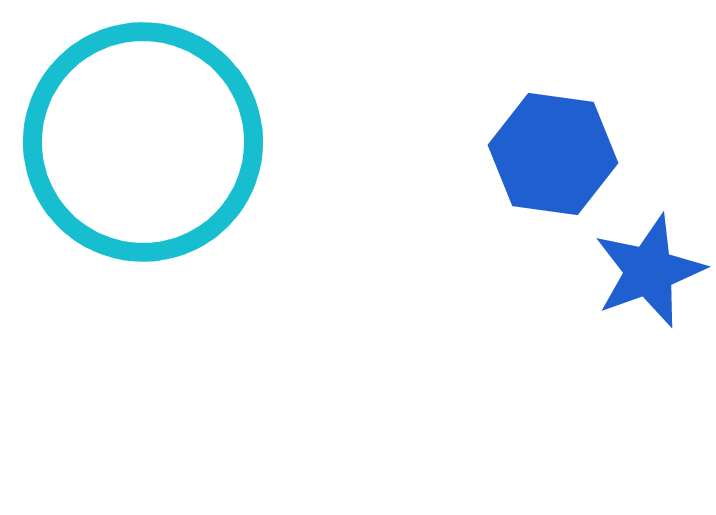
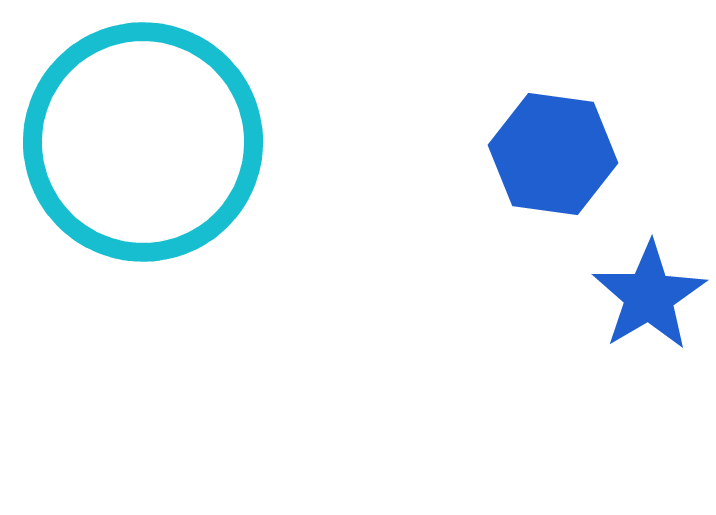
blue star: moved 25 px down; rotated 11 degrees counterclockwise
